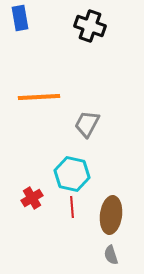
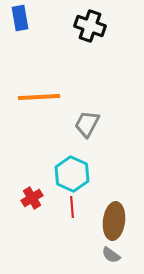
cyan hexagon: rotated 12 degrees clockwise
brown ellipse: moved 3 px right, 6 px down
gray semicircle: rotated 36 degrees counterclockwise
